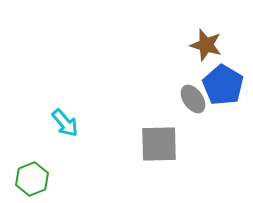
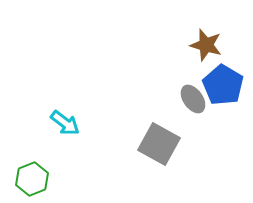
cyan arrow: rotated 12 degrees counterclockwise
gray square: rotated 30 degrees clockwise
